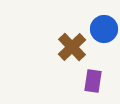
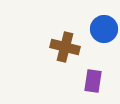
brown cross: moved 7 px left; rotated 32 degrees counterclockwise
